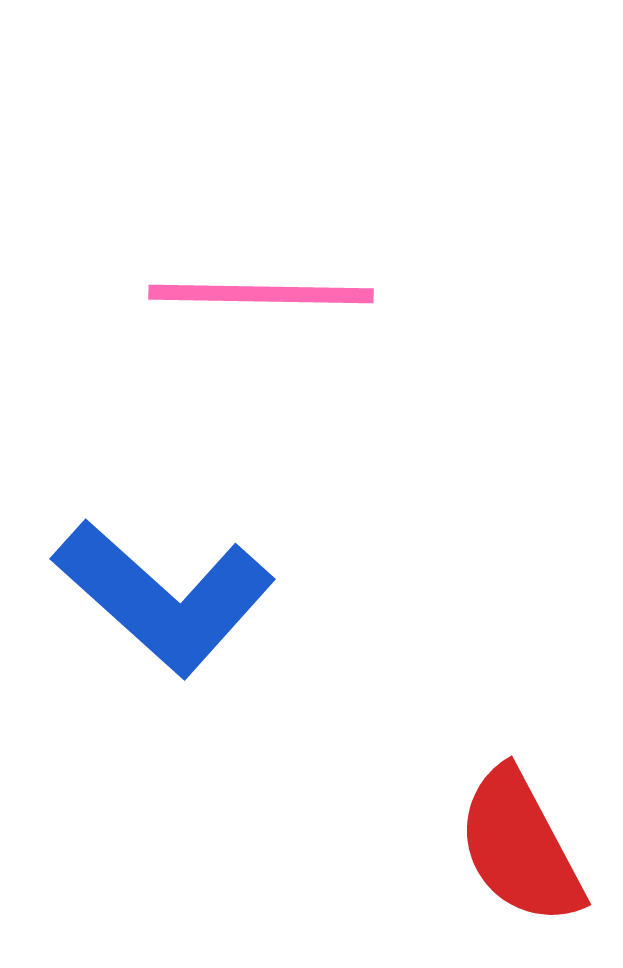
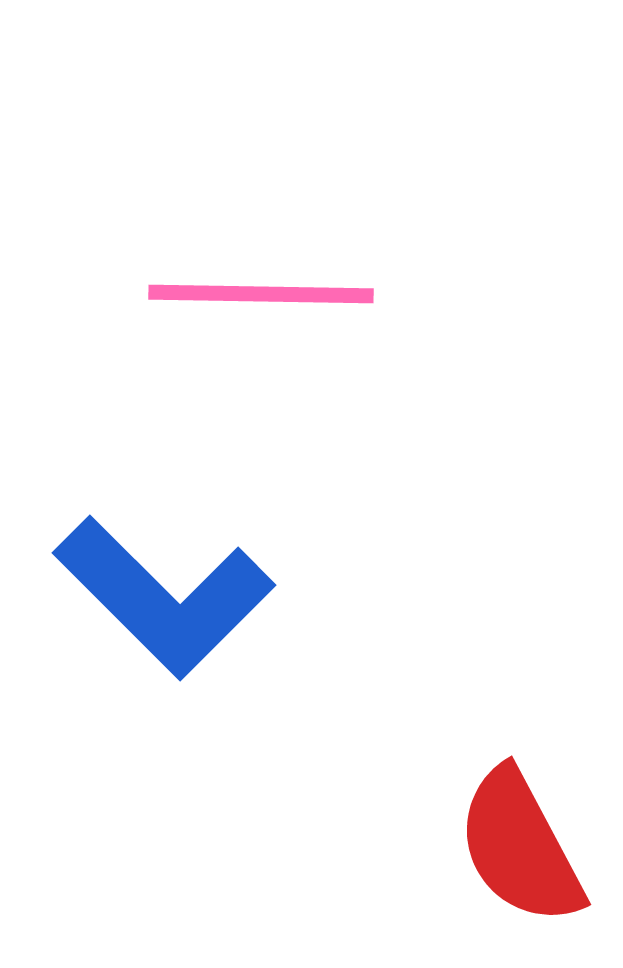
blue L-shape: rotated 3 degrees clockwise
